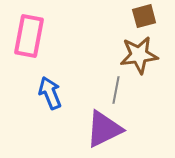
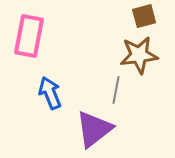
purple triangle: moved 10 px left; rotated 12 degrees counterclockwise
